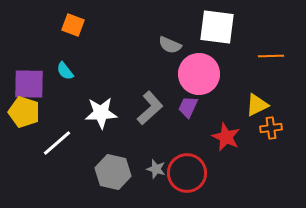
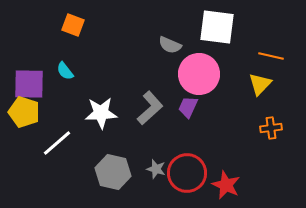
orange line: rotated 15 degrees clockwise
yellow triangle: moved 3 px right, 21 px up; rotated 20 degrees counterclockwise
red star: moved 48 px down
